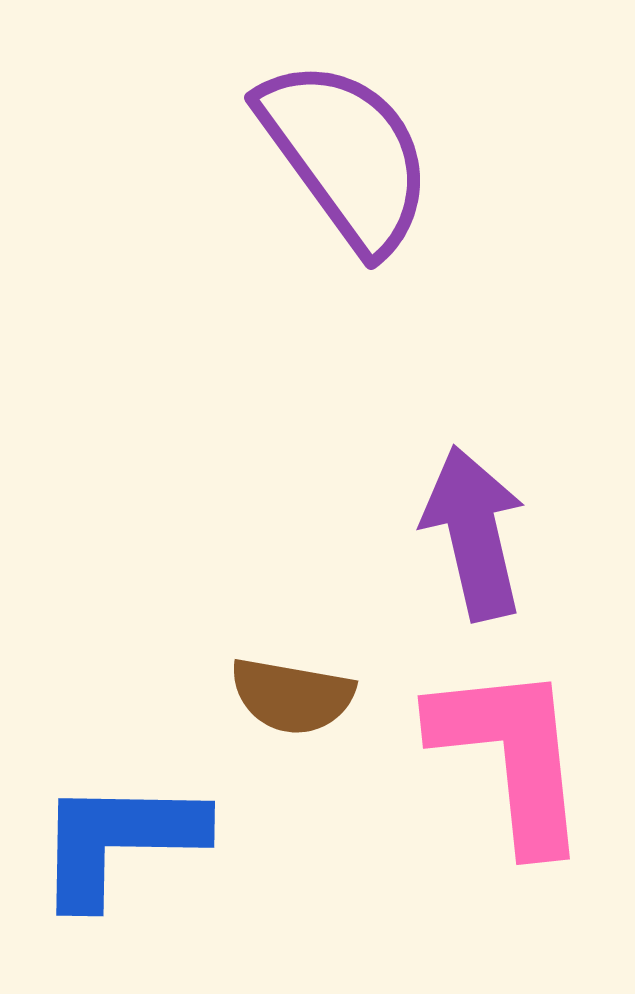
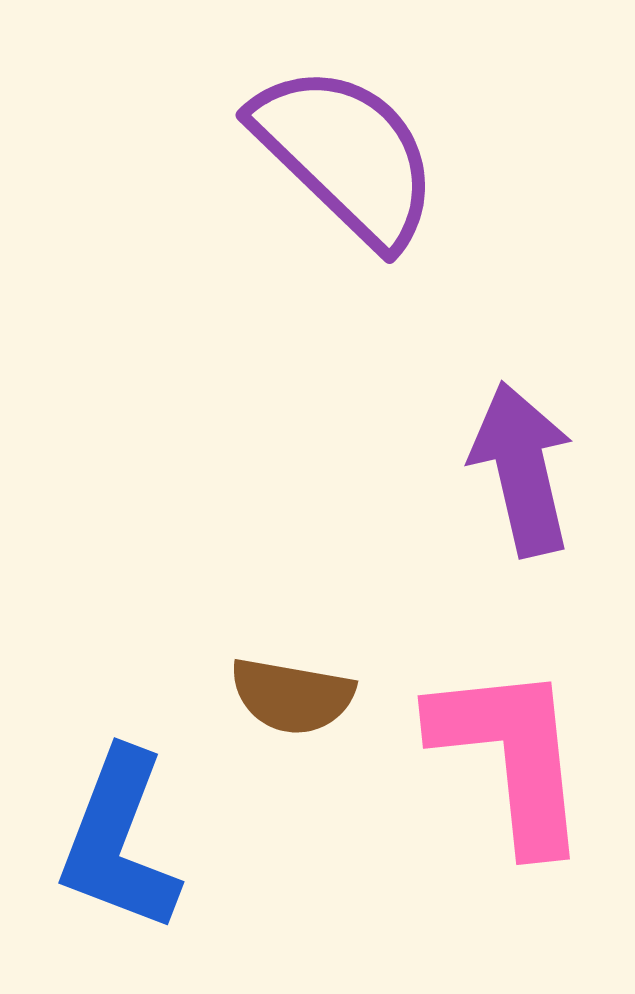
purple semicircle: rotated 10 degrees counterclockwise
purple arrow: moved 48 px right, 64 px up
blue L-shape: rotated 70 degrees counterclockwise
